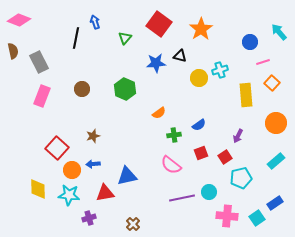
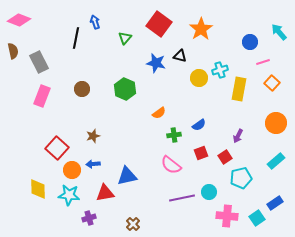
blue star at (156, 63): rotated 18 degrees clockwise
yellow rectangle at (246, 95): moved 7 px left, 6 px up; rotated 15 degrees clockwise
